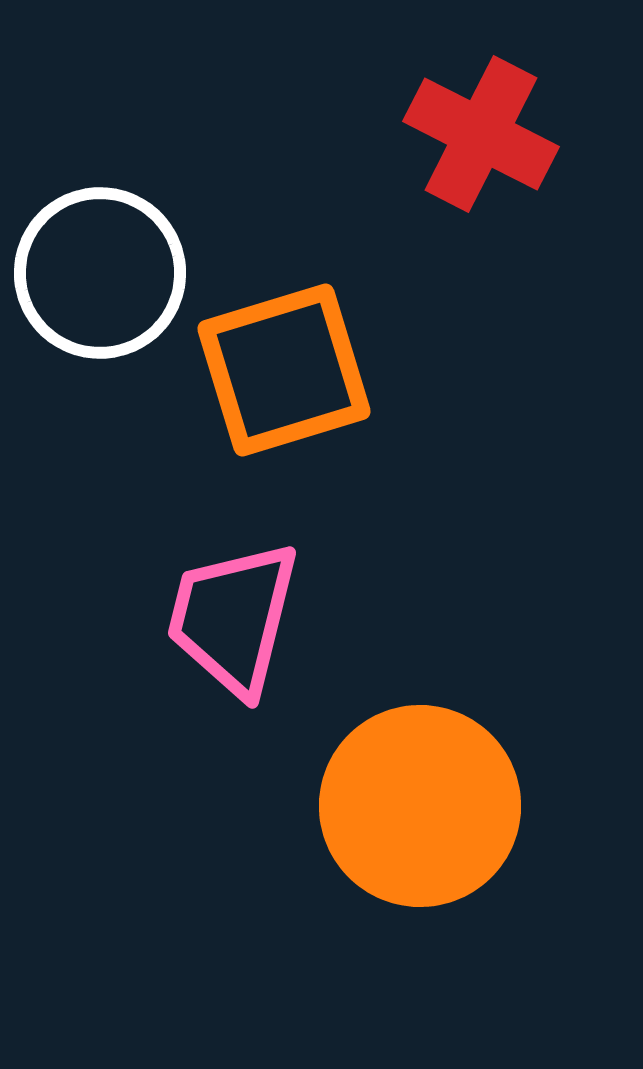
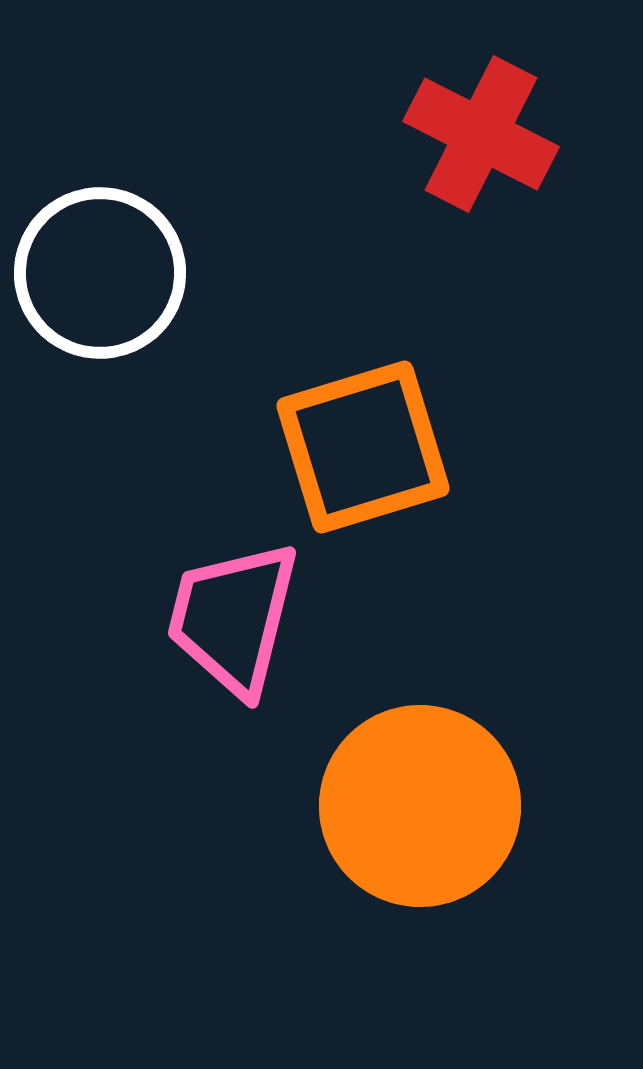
orange square: moved 79 px right, 77 px down
